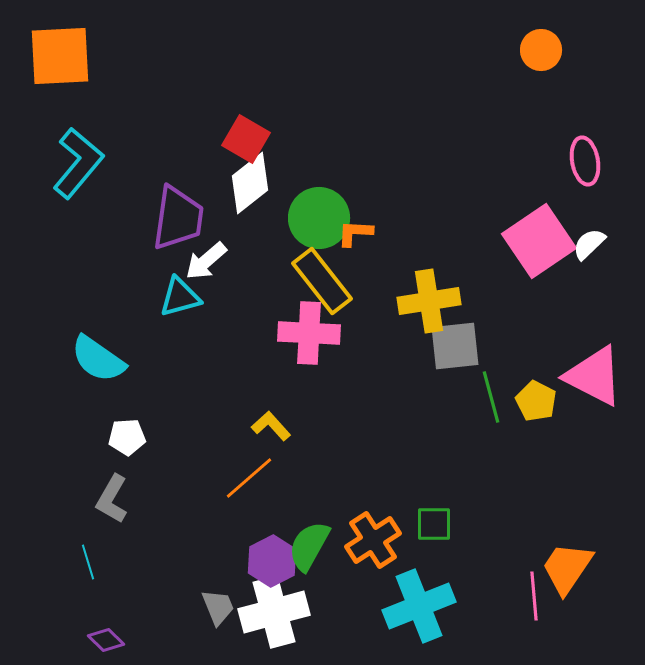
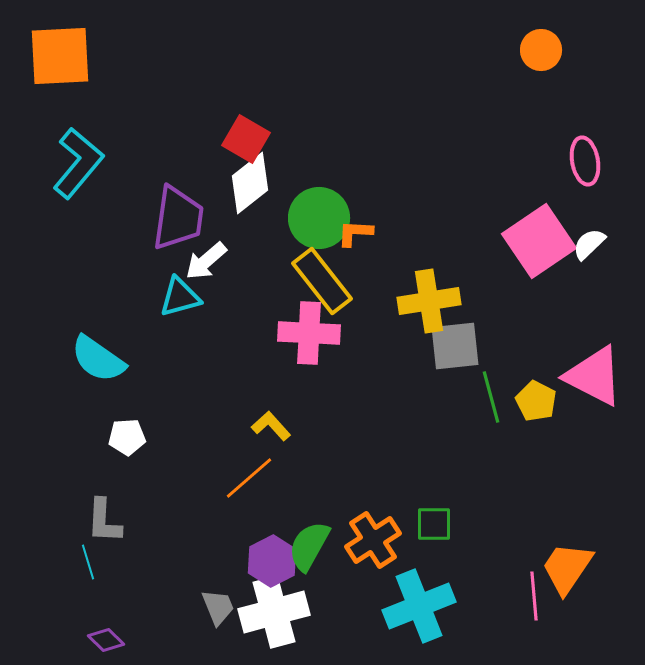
gray L-shape: moved 8 px left, 22 px down; rotated 27 degrees counterclockwise
